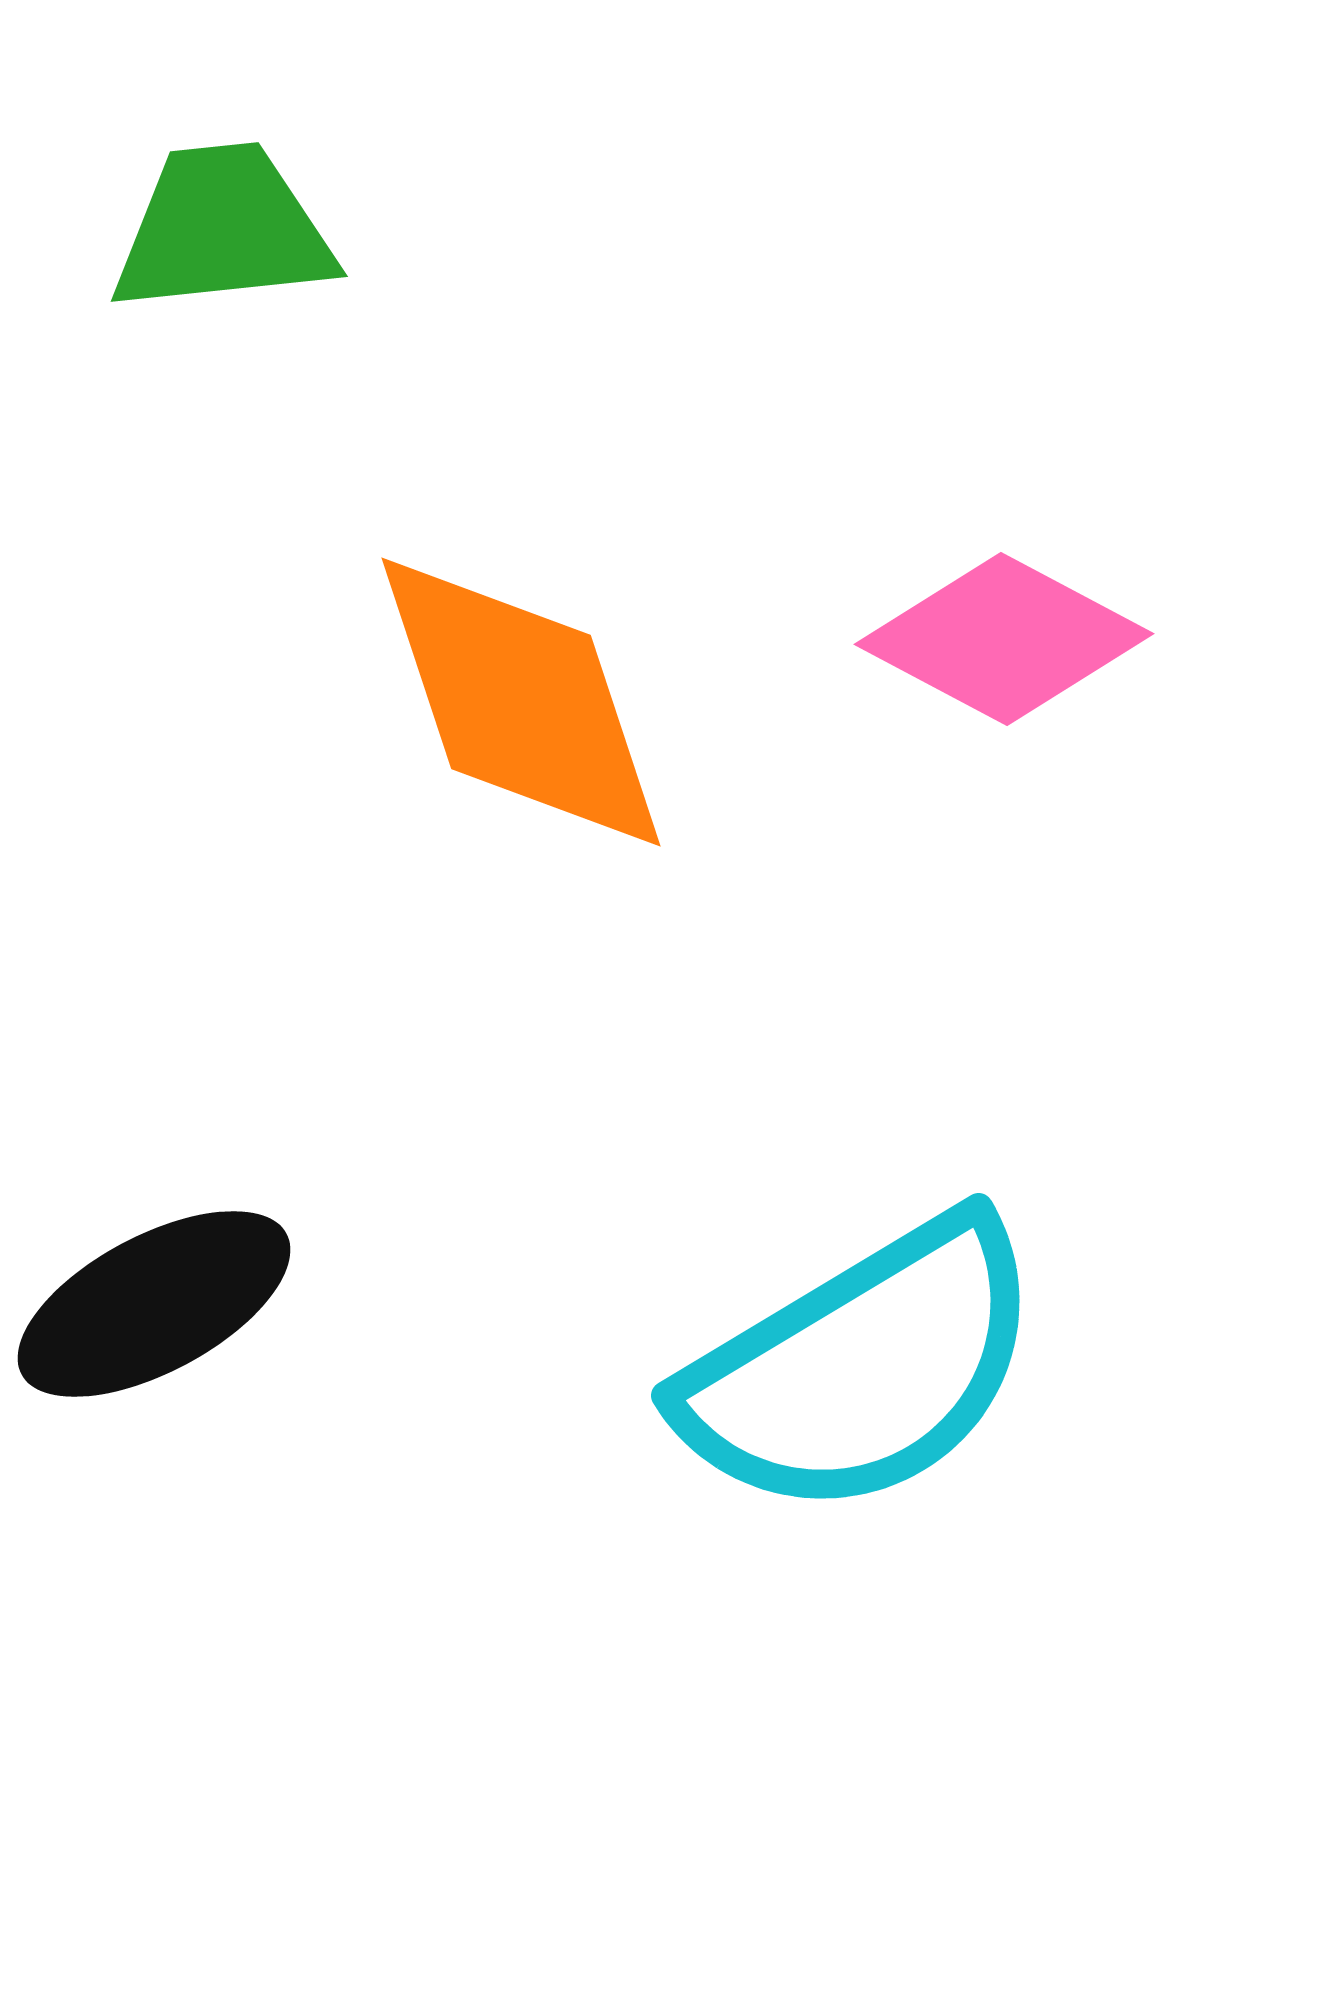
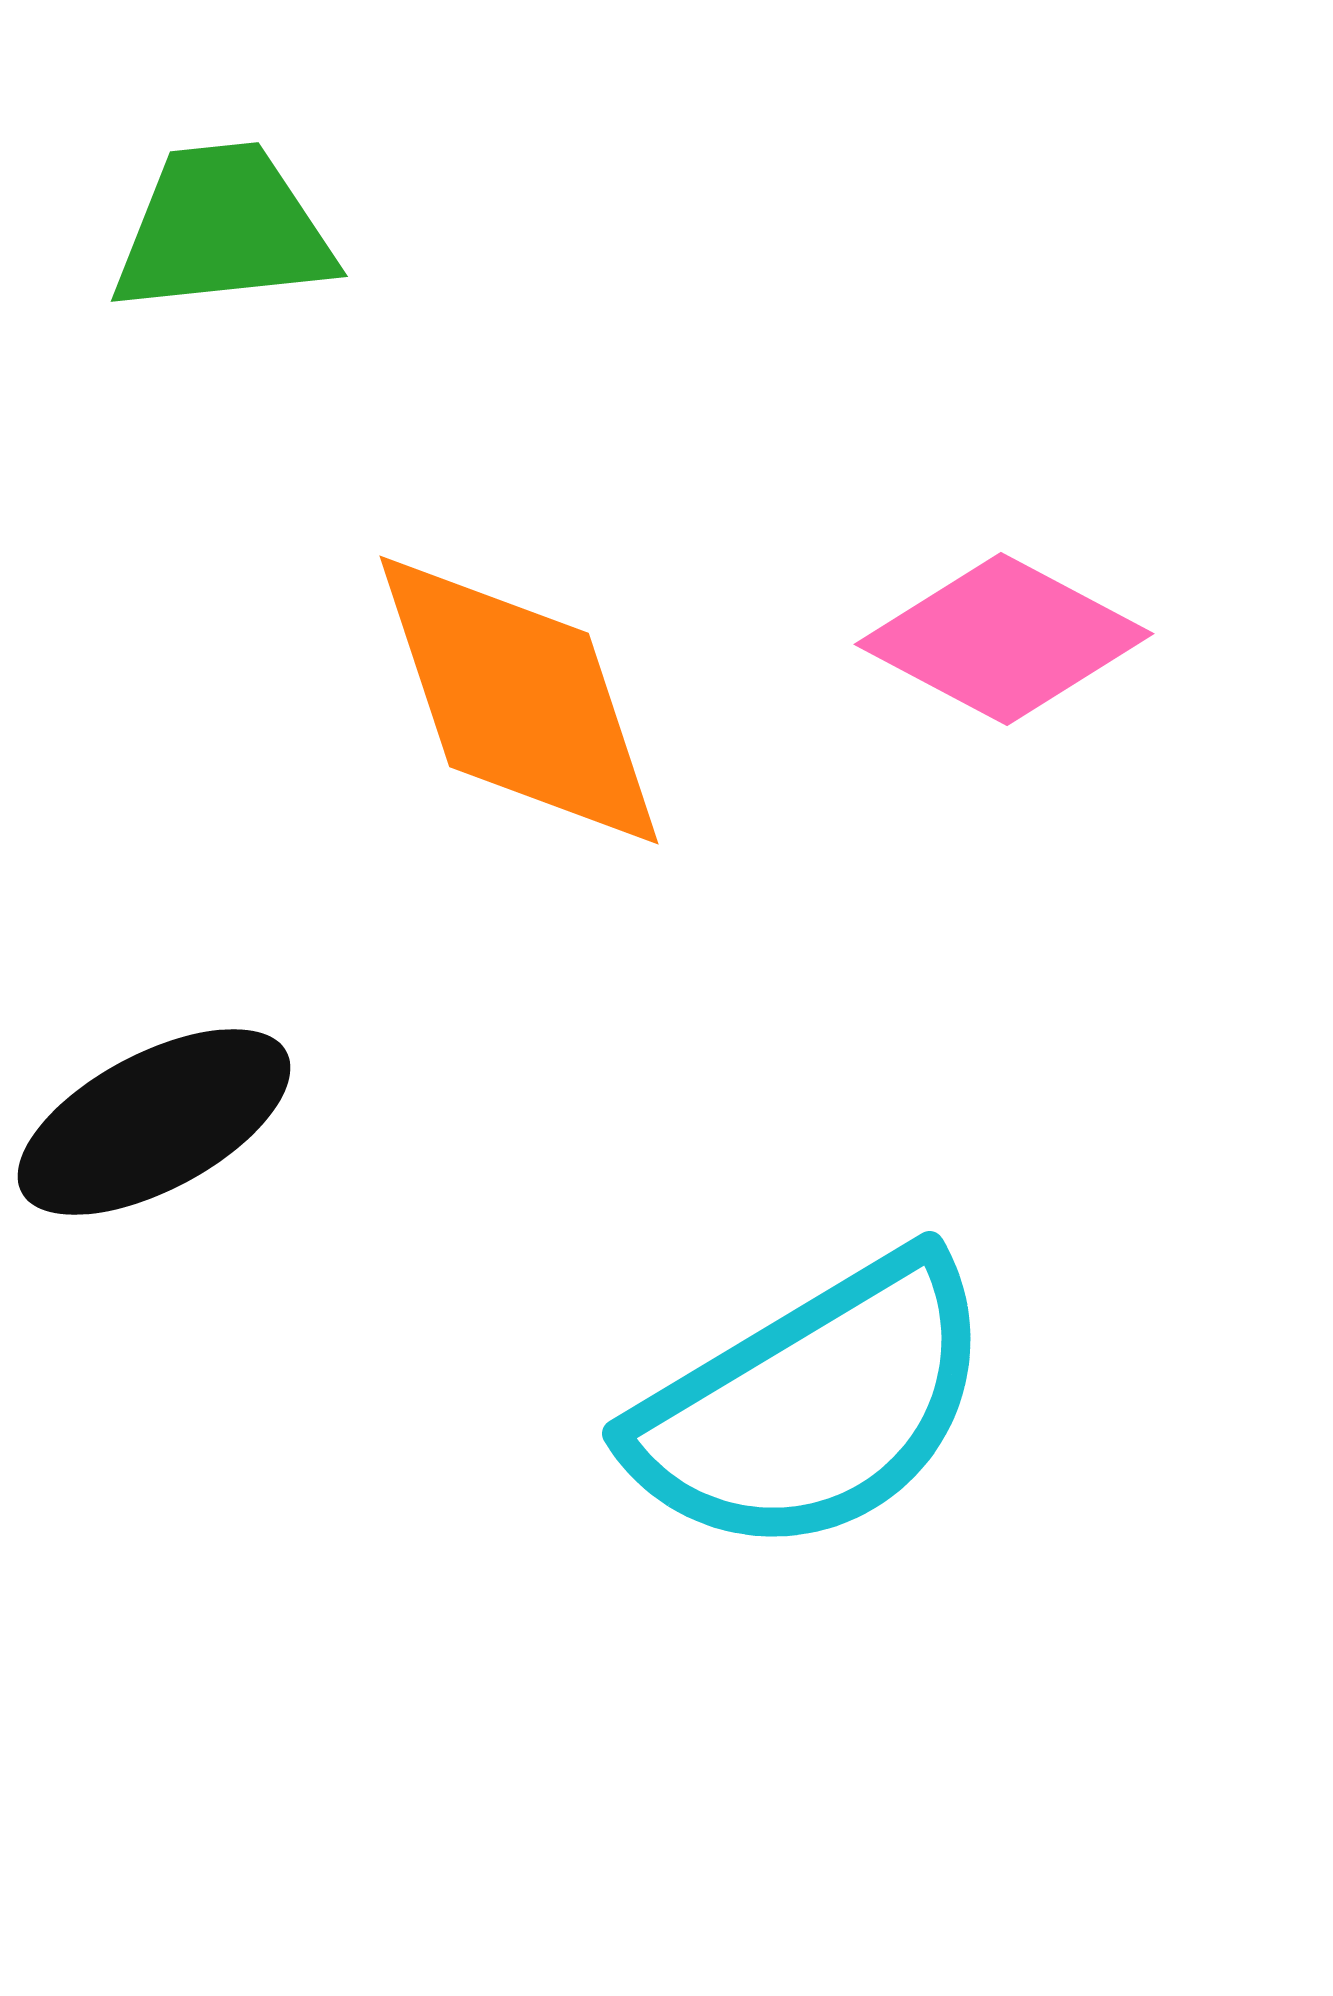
orange diamond: moved 2 px left, 2 px up
black ellipse: moved 182 px up
cyan semicircle: moved 49 px left, 38 px down
